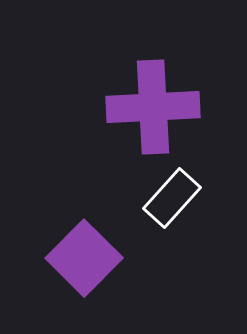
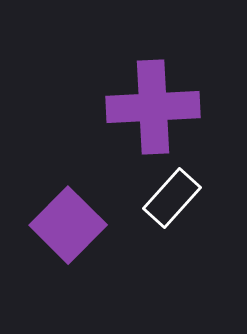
purple square: moved 16 px left, 33 px up
